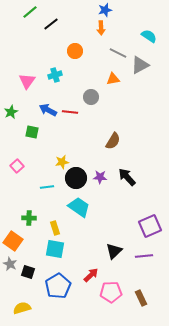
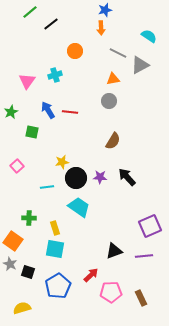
gray circle: moved 18 px right, 4 px down
blue arrow: rotated 30 degrees clockwise
black triangle: rotated 24 degrees clockwise
